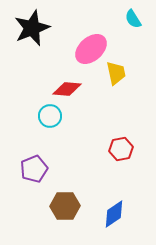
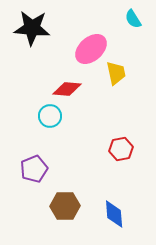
black star: rotated 27 degrees clockwise
blue diamond: rotated 60 degrees counterclockwise
